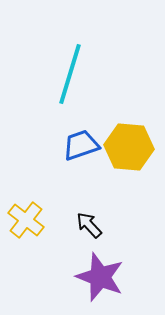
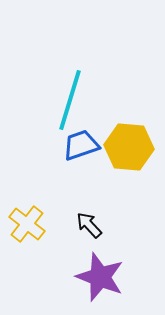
cyan line: moved 26 px down
yellow cross: moved 1 px right, 4 px down
